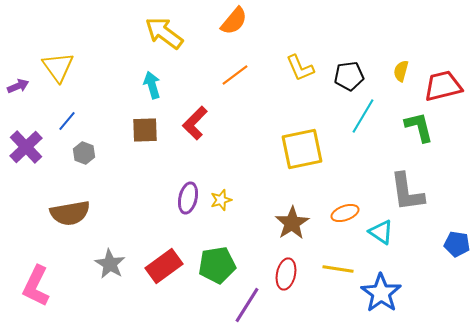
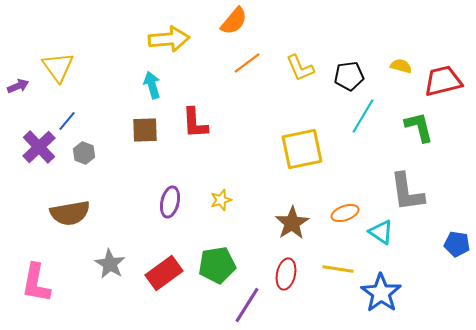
yellow arrow: moved 5 px right, 6 px down; rotated 138 degrees clockwise
yellow semicircle: moved 5 px up; rotated 90 degrees clockwise
orange line: moved 12 px right, 12 px up
red trapezoid: moved 5 px up
red L-shape: rotated 48 degrees counterclockwise
purple cross: moved 13 px right
purple ellipse: moved 18 px left, 4 px down
red rectangle: moved 7 px down
pink L-shape: moved 3 px up; rotated 15 degrees counterclockwise
